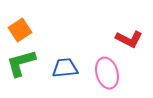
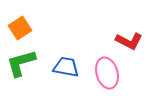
orange square: moved 2 px up
red L-shape: moved 2 px down
blue trapezoid: moved 1 px right, 1 px up; rotated 16 degrees clockwise
